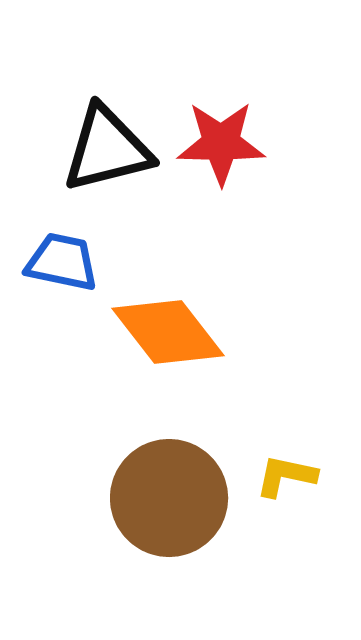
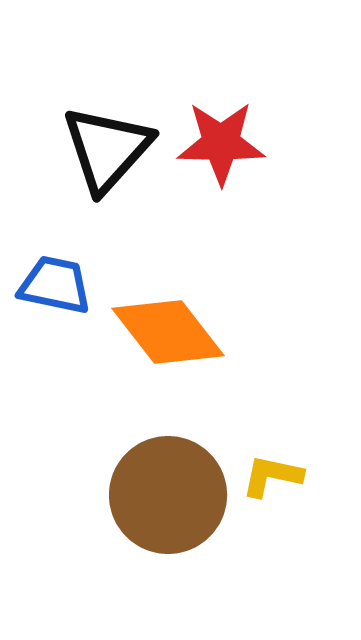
black triangle: rotated 34 degrees counterclockwise
blue trapezoid: moved 7 px left, 23 px down
yellow L-shape: moved 14 px left
brown circle: moved 1 px left, 3 px up
